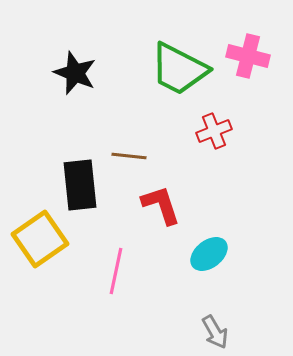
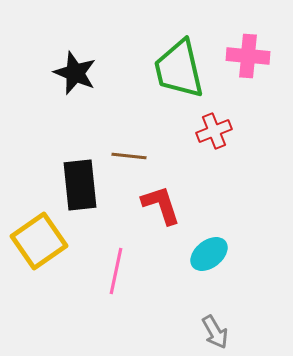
pink cross: rotated 9 degrees counterclockwise
green trapezoid: rotated 50 degrees clockwise
yellow square: moved 1 px left, 2 px down
